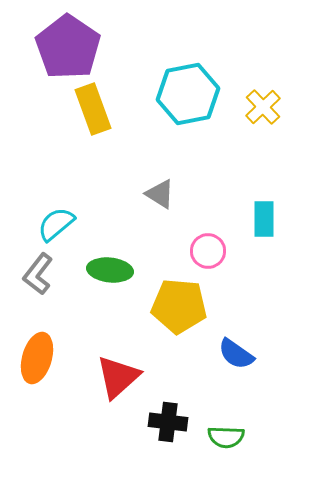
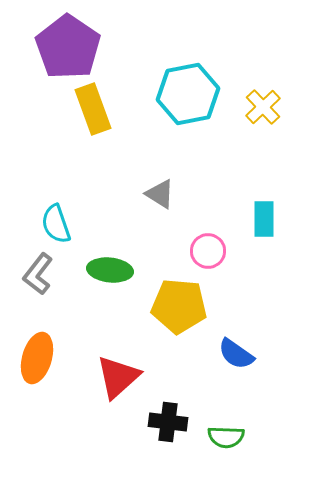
cyan semicircle: rotated 69 degrees counterclockwise
